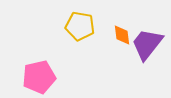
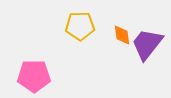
yellow pentagon: rotated 12 degrees counterclockwise
pink pentagon: moved 5 px left, 1 px up; rotated 12 degrees clockwise
